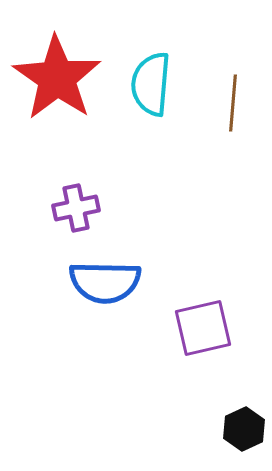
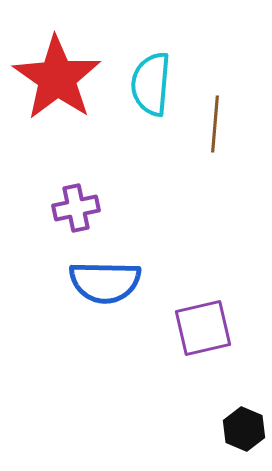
brown line: moved 18 px left, 21 px down
black hexagon: rotated 12 degrees counterclockwise
